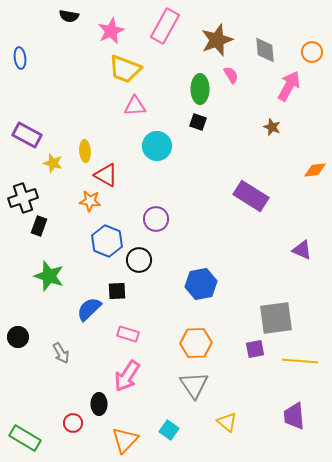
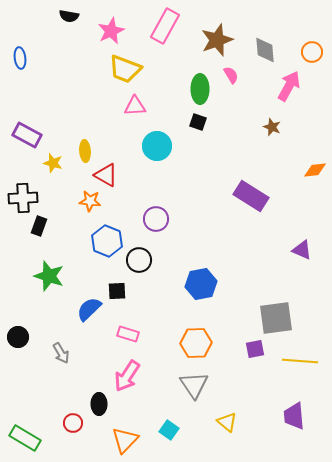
black cross at (23, 198): rotated 16 degrees clockwise
